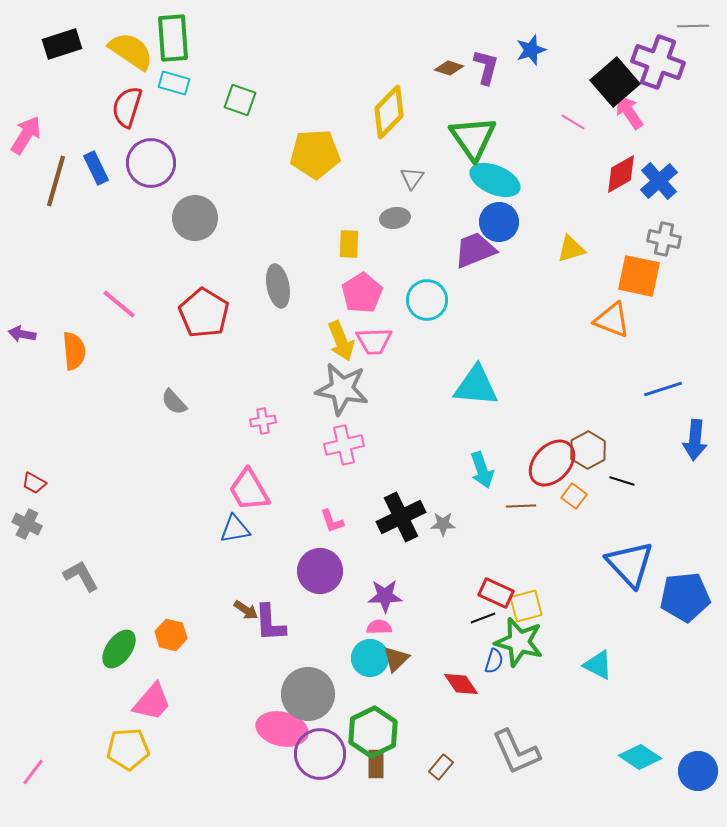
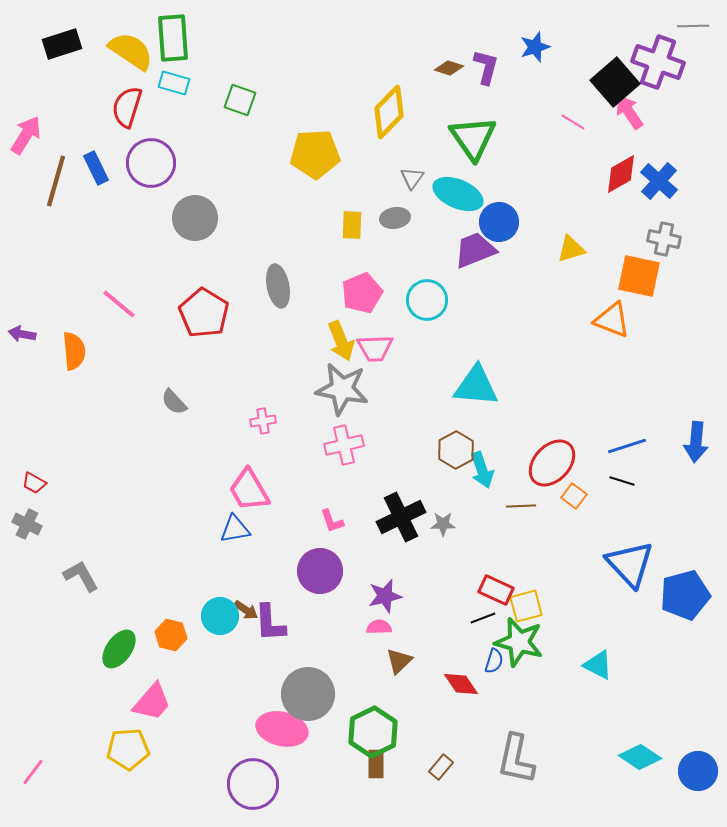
blue star at (531, 50): moved 4 px right, 3 px up
cyan ellipse at (495, 180): moved 37 px left, 14 px down
blue cross at (659, 181): rotated 6 degrees counterclockwise
yellow rectangle at (349, 244): moved 3 px right, 19 px up
pink pentagon at (362, 293): rotated 9 degrees clockwise
pink trapezoid at (374, 341): moved 1 px right, 7 px down
blue line at (663, 389): moved 36 px left, 57 px down
blue arrow at (695, 440): moved 1 px right, 2 px down
brown hexagon at (588, 450): moved 132 px left
red rectangle at (496, 593): moved 3 px up
purple star at (385, 596): rotated 12 degrees counterclockwise
blue pentagon at (685, 597): moved 2 px up; rotated 9 degrees counterclockwise
cyan circle at (370, 658): moved 150 px left, 42 px up
brown triangle at (396, 659): moved 3 px right, 2 px down
gray L-shape at (516, 752): moved 7 px down; rotated 36 degrees clockwise
purple circle at (320, 754): moved 67 px left, 30 px down
